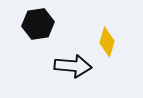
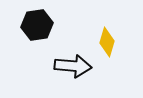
black hexagon: moved 1 px left, 1 px down
